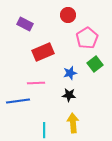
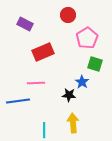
green square: rotated 35 degrees counterclockwise
blue star: moved 12 px right, 9 px down; rotated 24 degrees counterclockwise
